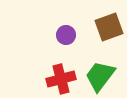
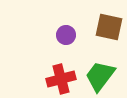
brown square: rotated 32 degrees clockwise
